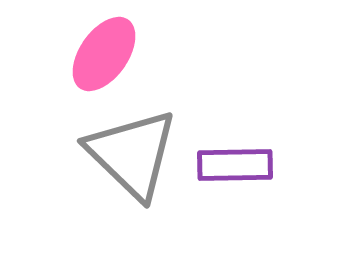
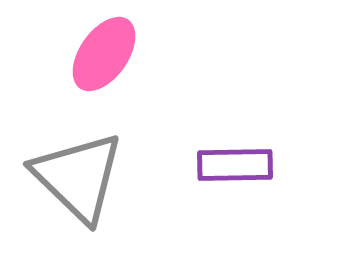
gray triangle: moved 54 px left, 23 px down
